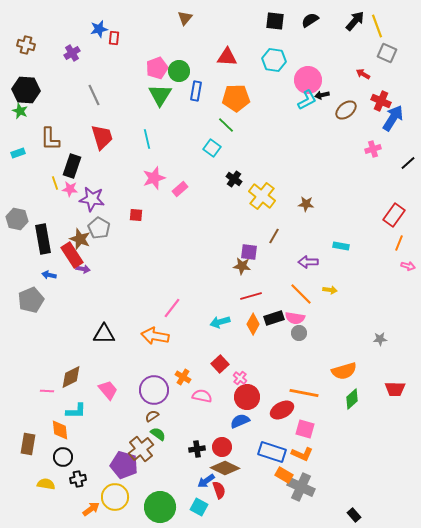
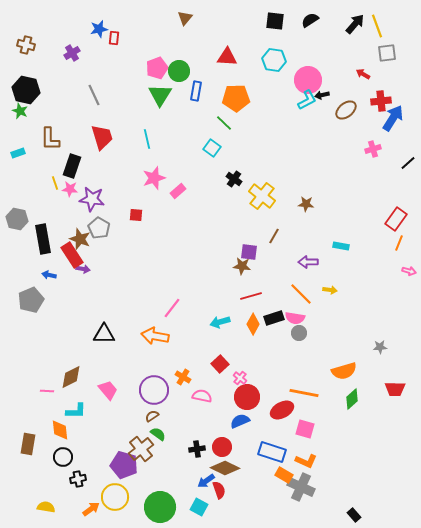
black arrow at (355, 21): moved 3 px down
gray square at (387, 53): rotated 30 degrees counterclockwise
black hexagon at (26, 90): rotated 8 degrees clockwise
red cross at (381, 101): rotated 30 degrees counterclockwise
green line at (226, 125): moved 2 px left, 2 px up
pink rectangle at (180, 189): moved 2 px left, 2 px down
red rectangle at (394, 215): moved 2 px right, 4 px down
pink arrow at (408, 266): moved 1 px right, 5 px down
gray star at (380, 339): moved 8 px down
orange L-shape at (302, 454): moved 4 px right, 7 px down
yellow semicircle at (46, 484): moved 23 px down
